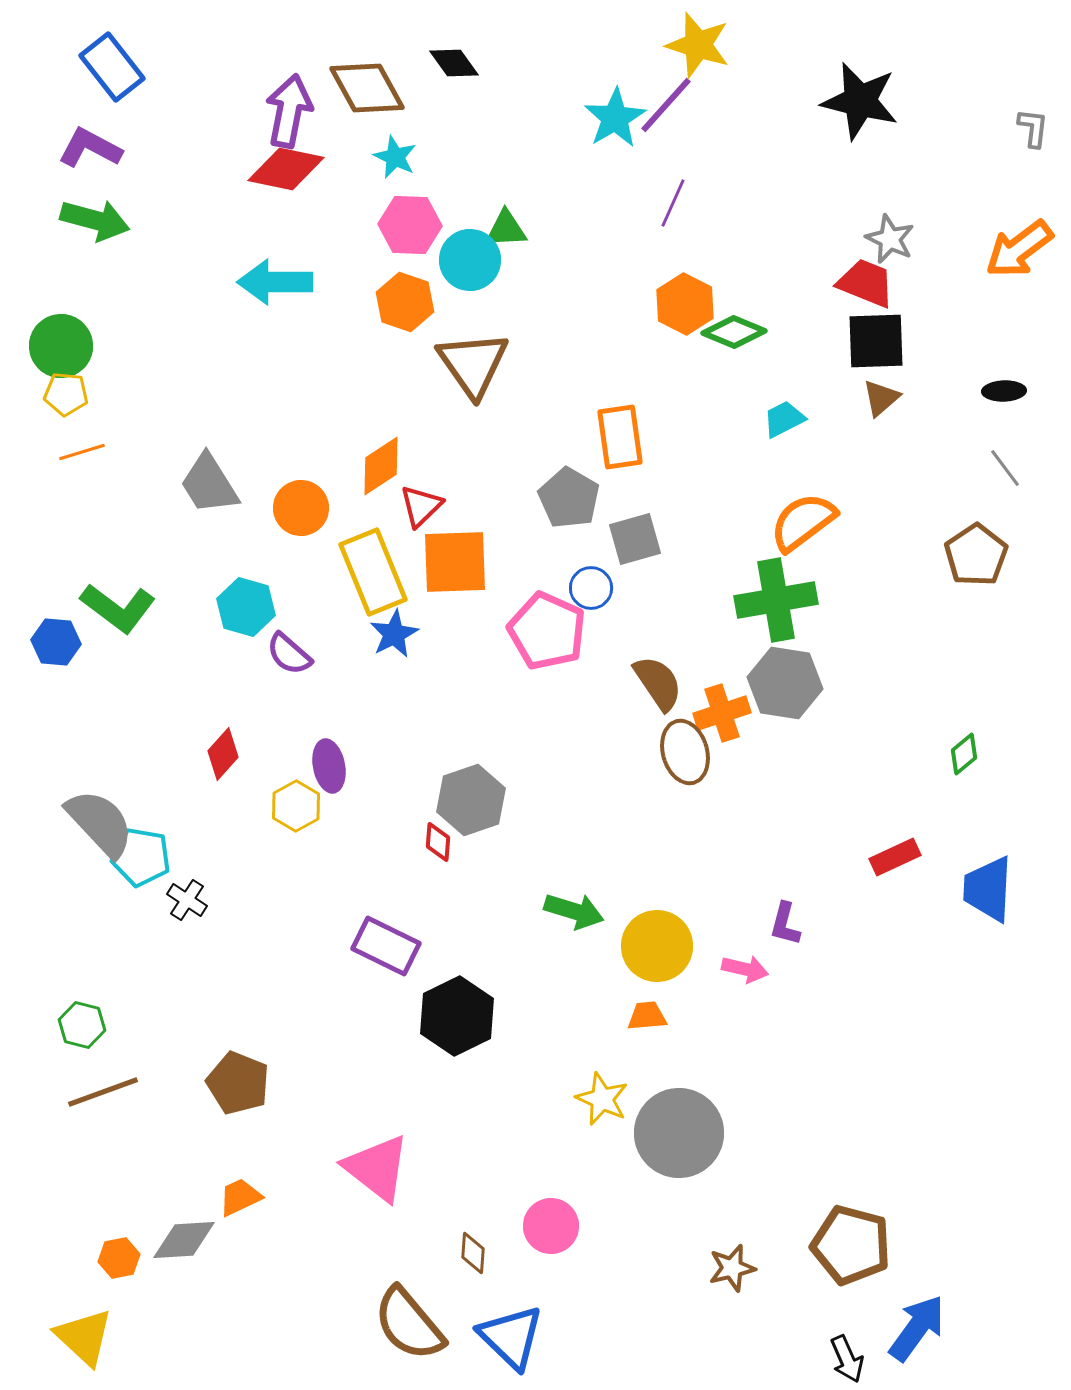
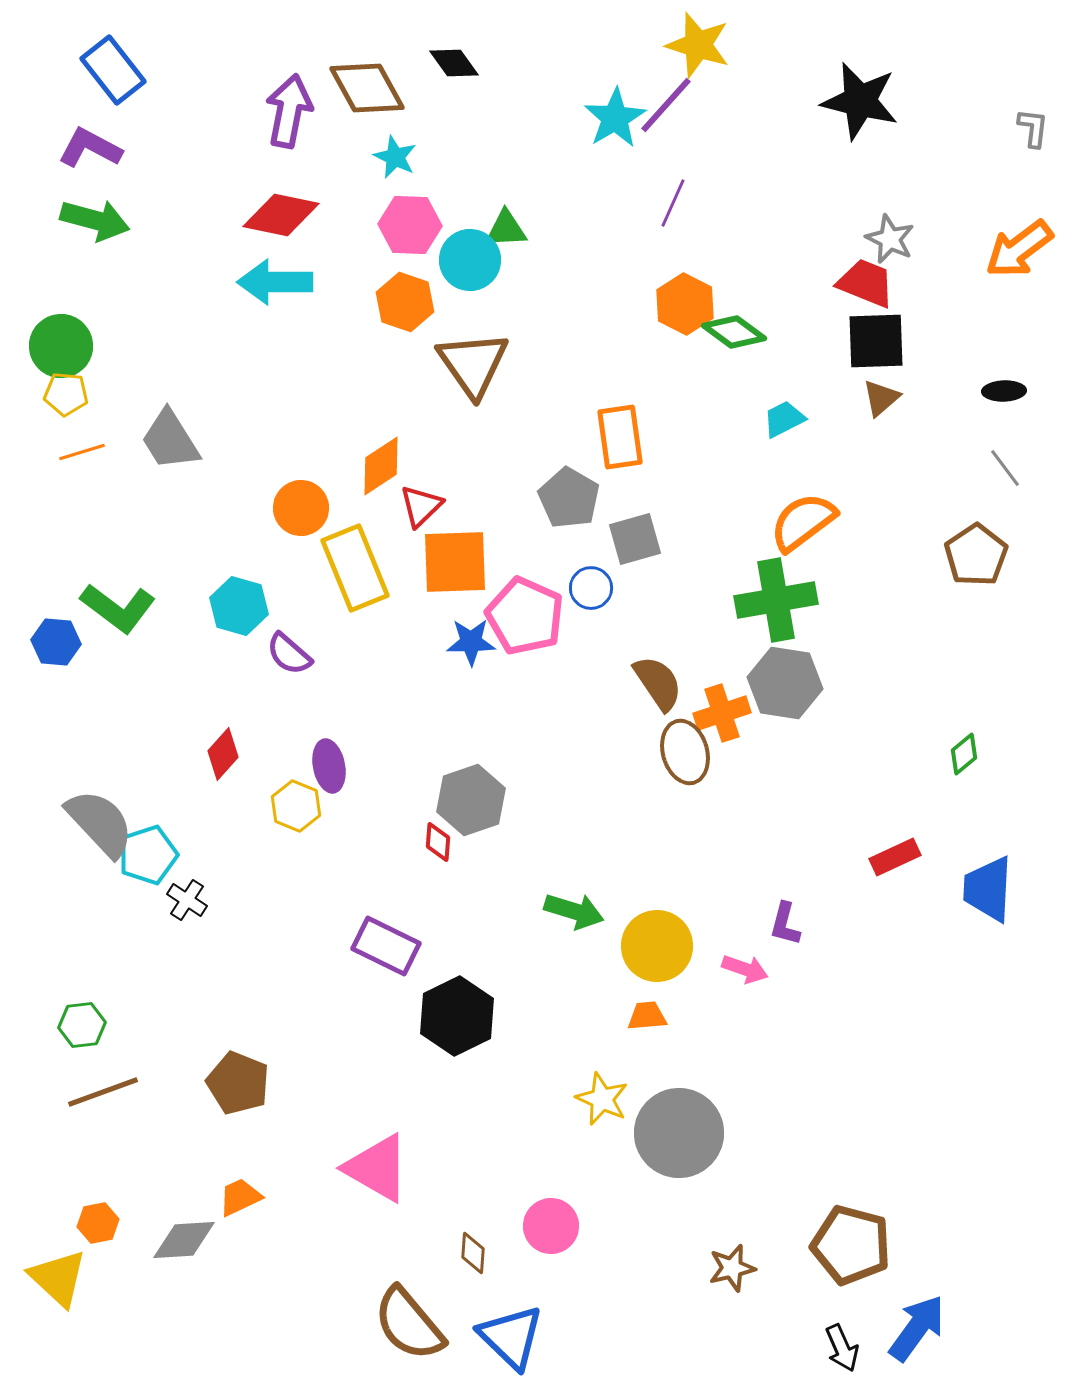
blue rectangle at (112, 67): moved 1 px right, 3 px down
red diamond at (286, 169): moved 5 px left, 46 px down
green diamond at (734, 332): rotated 14 degrees clockwise
gray trapezoid at (209, 484): moved 39 px left, 44 px up
yellow rectangle at (373, 572): moved 18 px left, 4 px up
cyan hexagon at (246, 607): moved 7 px left, 1 px up
pink pentagon at (547, 631): moved 22 px left, 15 px up
blue star at (394, 634): moved 77 px right, 8 px down; rotated 27 degrees clockwise
yellow hexagon at (296, 806): rotated 9 degrees counterclockwise
cyan pentagon at (141, 857): moved 7 px right, 2 px up; rotated 28 degrees counterclockwise
pink arrow at (745, 969): rotated 6 degrees clockwise
green hexagon at (82, 1025): rotated 21 degrees counterclockwise
pink triangle at (377, 1168): rotated 8 degrees counterclockwise
orange hexagon at (119, 1258): moved 21 px left, 35 px up
yellow triangle at (84, 1337): moved 26 px left, 59 px up
black arrow at (847, 1359): moved 5 px left, 11 px up
